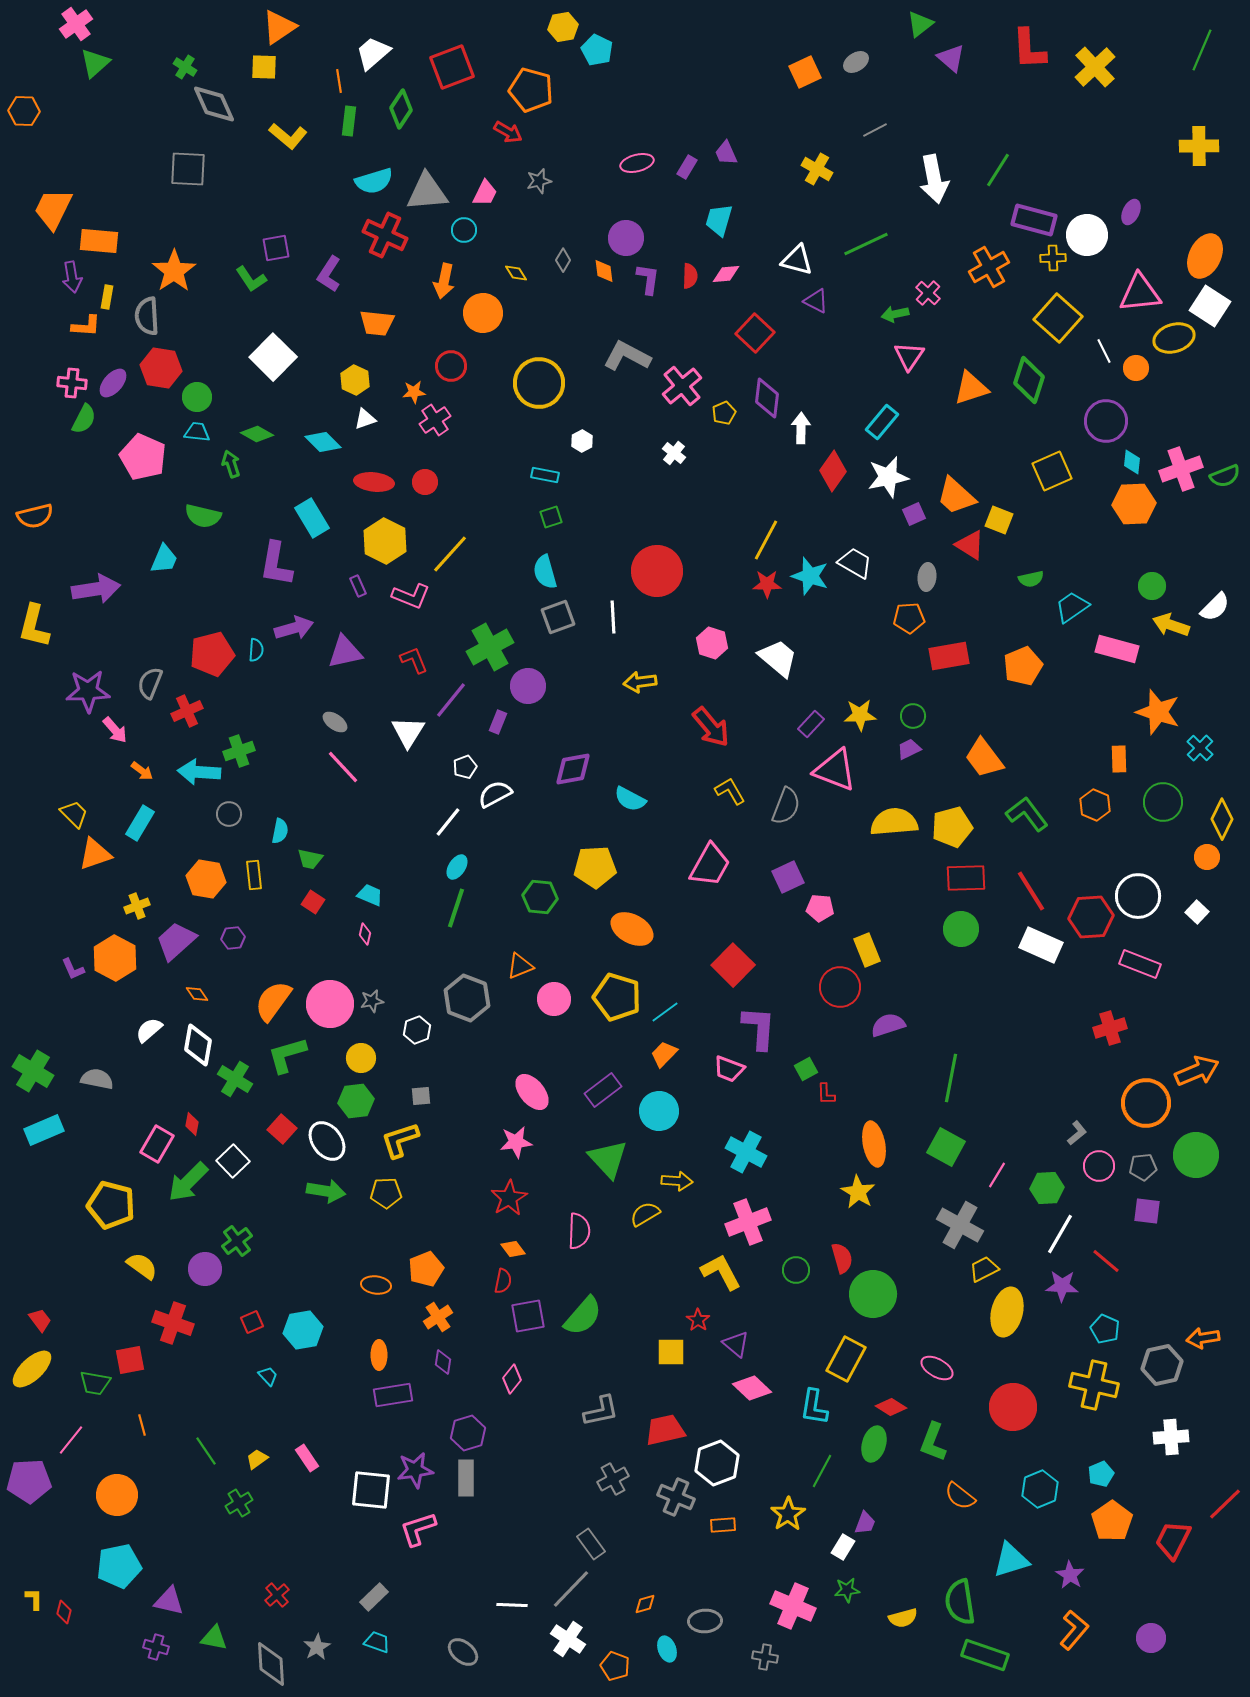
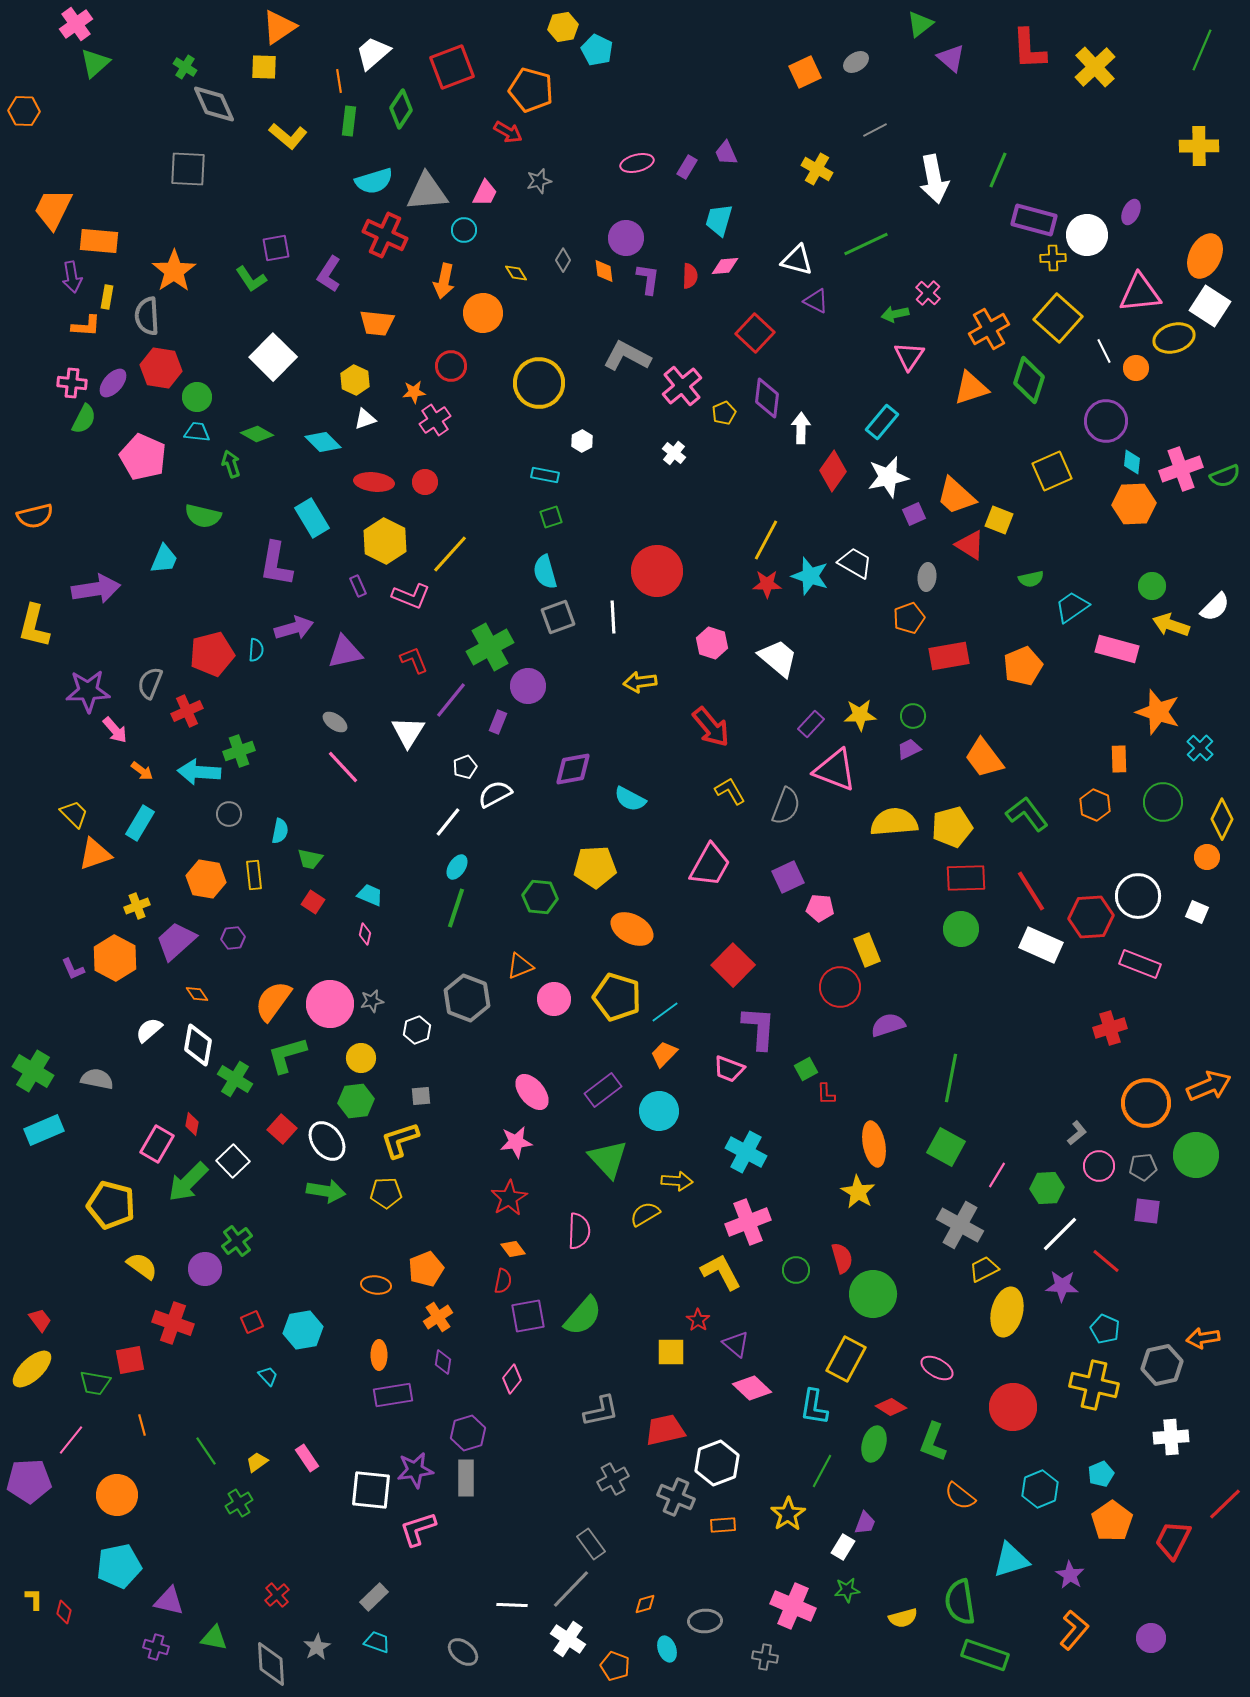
green line at (998, 170): rotated 9 degrees counterclockwise
orange cross at (989, 267): moved 62 px down
pink diamond at (726, 274): moved 1 px left, 8 px up
orange pentagon at (909, 618): rotated 16 degrees counterclockwise
white square at (1197, 912): rotated 20 degrees counterclockwise
orange arrow at (1197, 1071): moved 12 px right, 15 px down
white line at (1060, 1234): rotated 15 degrees clockwise
yellow trapezoid at (257, 1459): moved 3 px down
